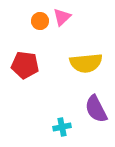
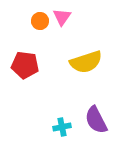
pink triangle: rotated 12 degrees counterclockwise
yellow semicircle: moved 1 px up; rotated 12 degrees counterclockwise
purple semicircle: moved 11 px down
